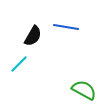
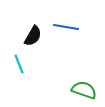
cyan line: rotated 66 degrees counterclockwise
green semicircle: rotated 10 degrees counterclockwise
